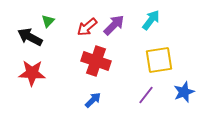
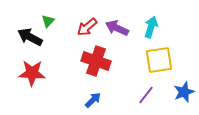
cyan arrow: moved 7 px down; rotated 20 degrees counterclockwise
purple arrow: moved 3 px right, 3 px down; rotated 110 degrees counterclockwise
